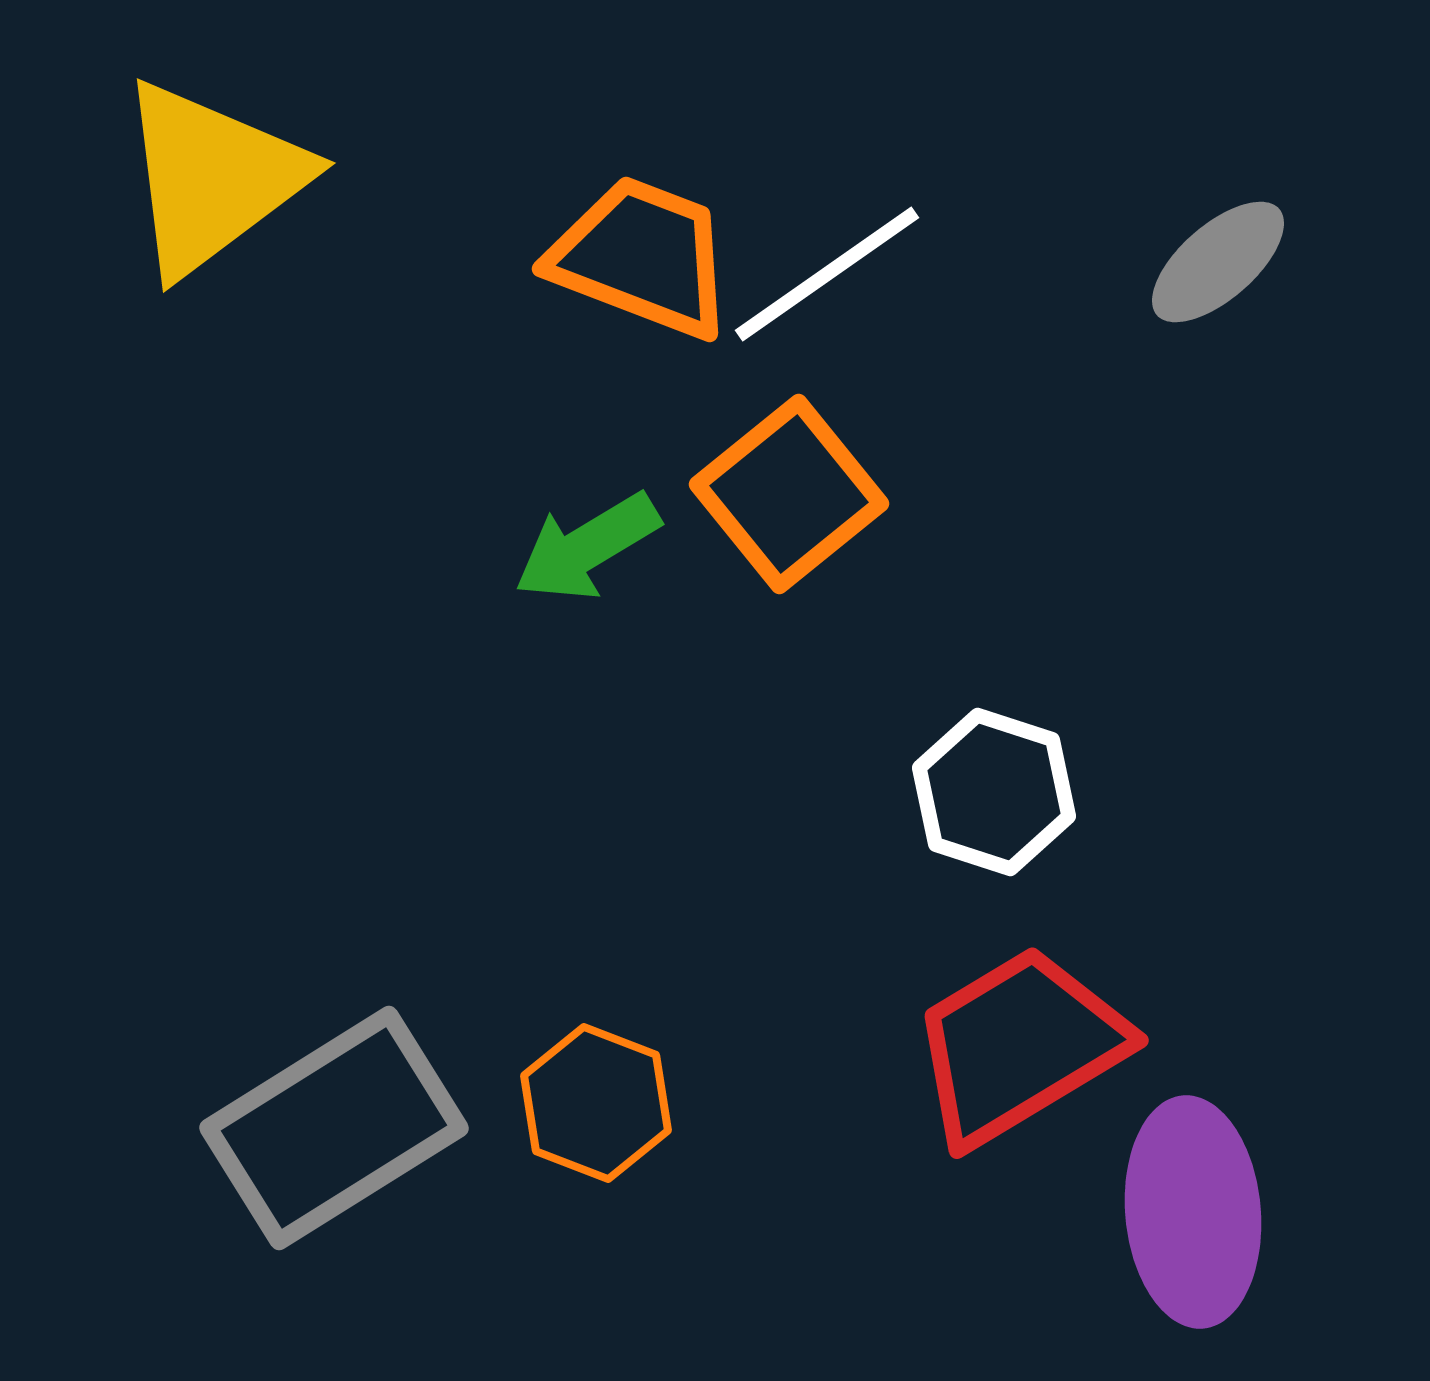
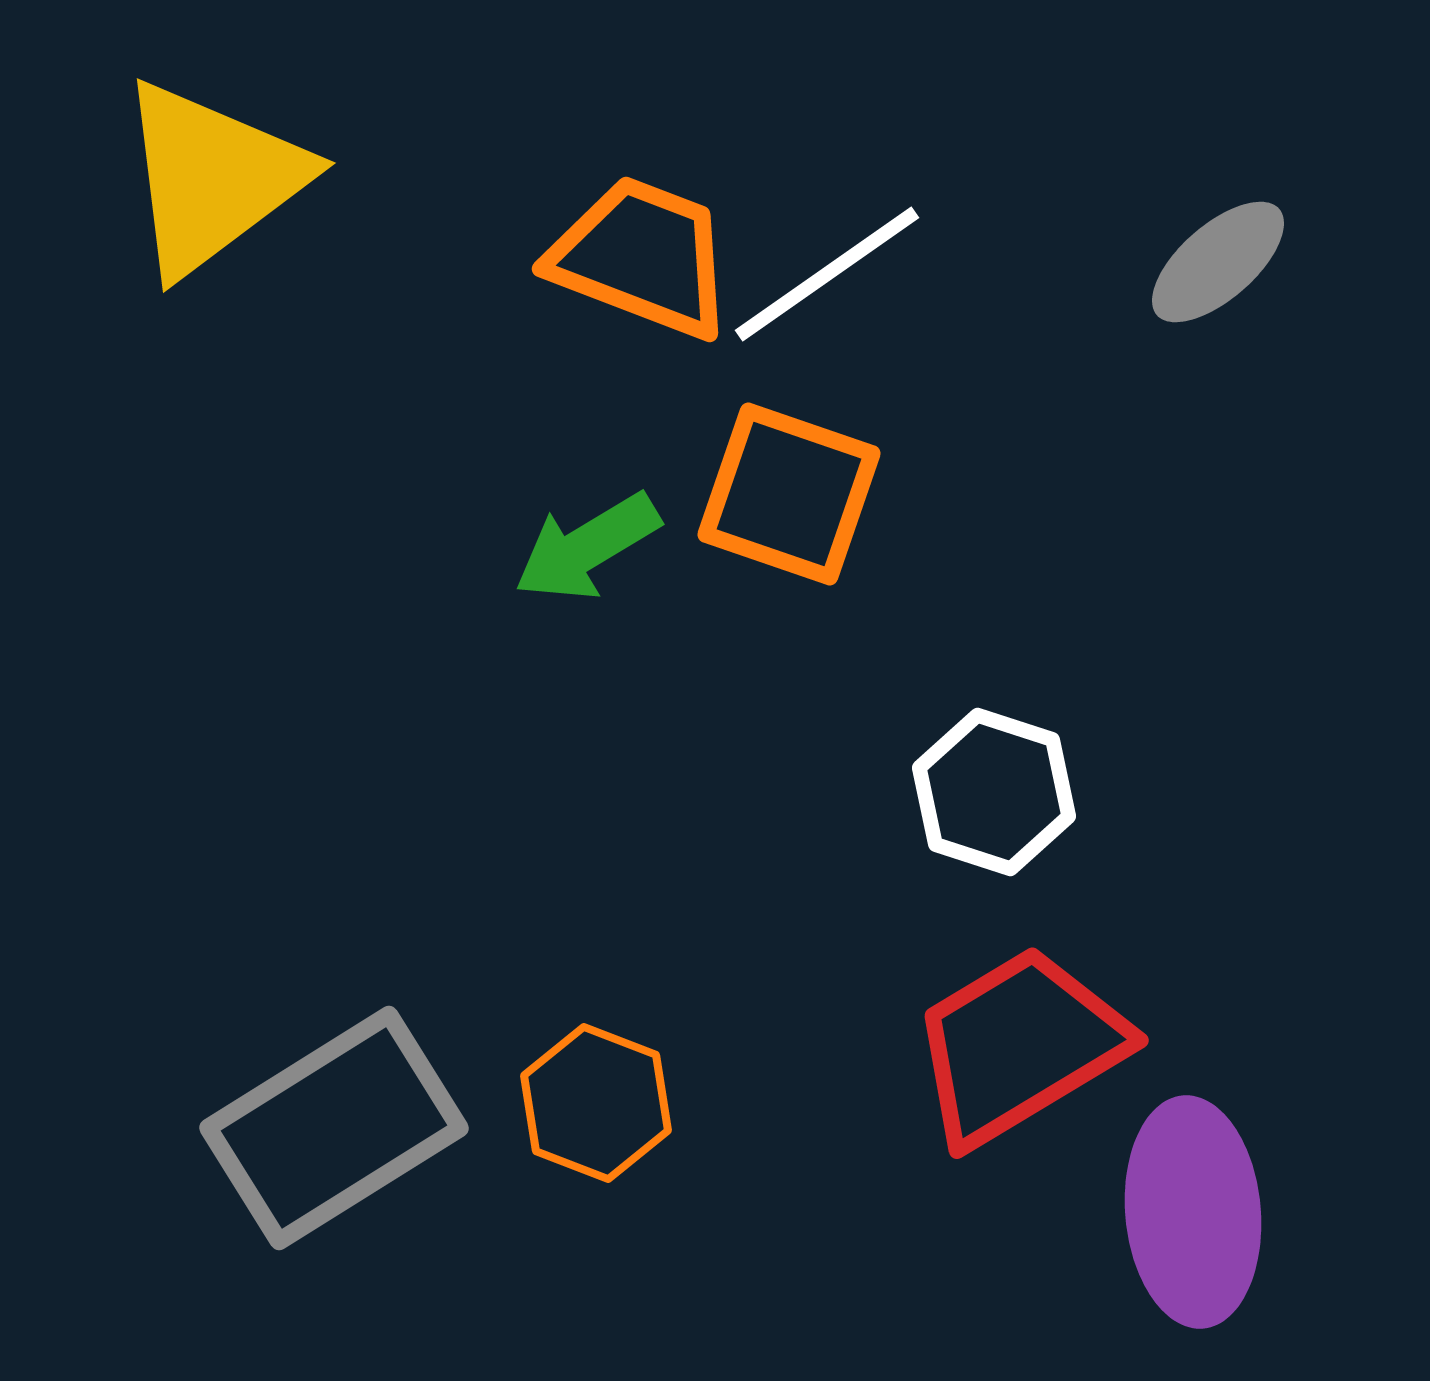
orange square: rotated 32 degrees counterclockwise
